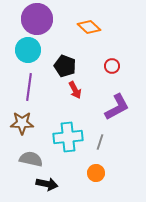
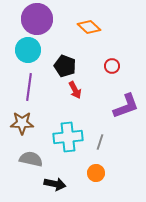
purple L-shape: moved 9 px right, 1 px up; rotated 8 degrees clockwise
black arrow: moved 8 px right
